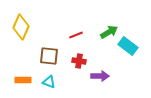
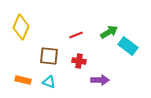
purple arrow: moved 4 px down
orange rectangle: rotated 14 degrees clockwise
